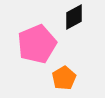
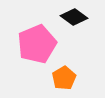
black diamond: rotated 64 degrees clockwise
